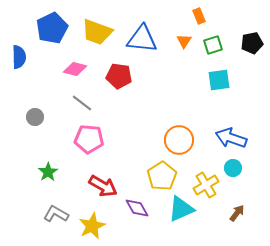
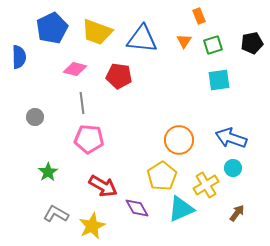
gray line: rotated 45 degrees clockwise
